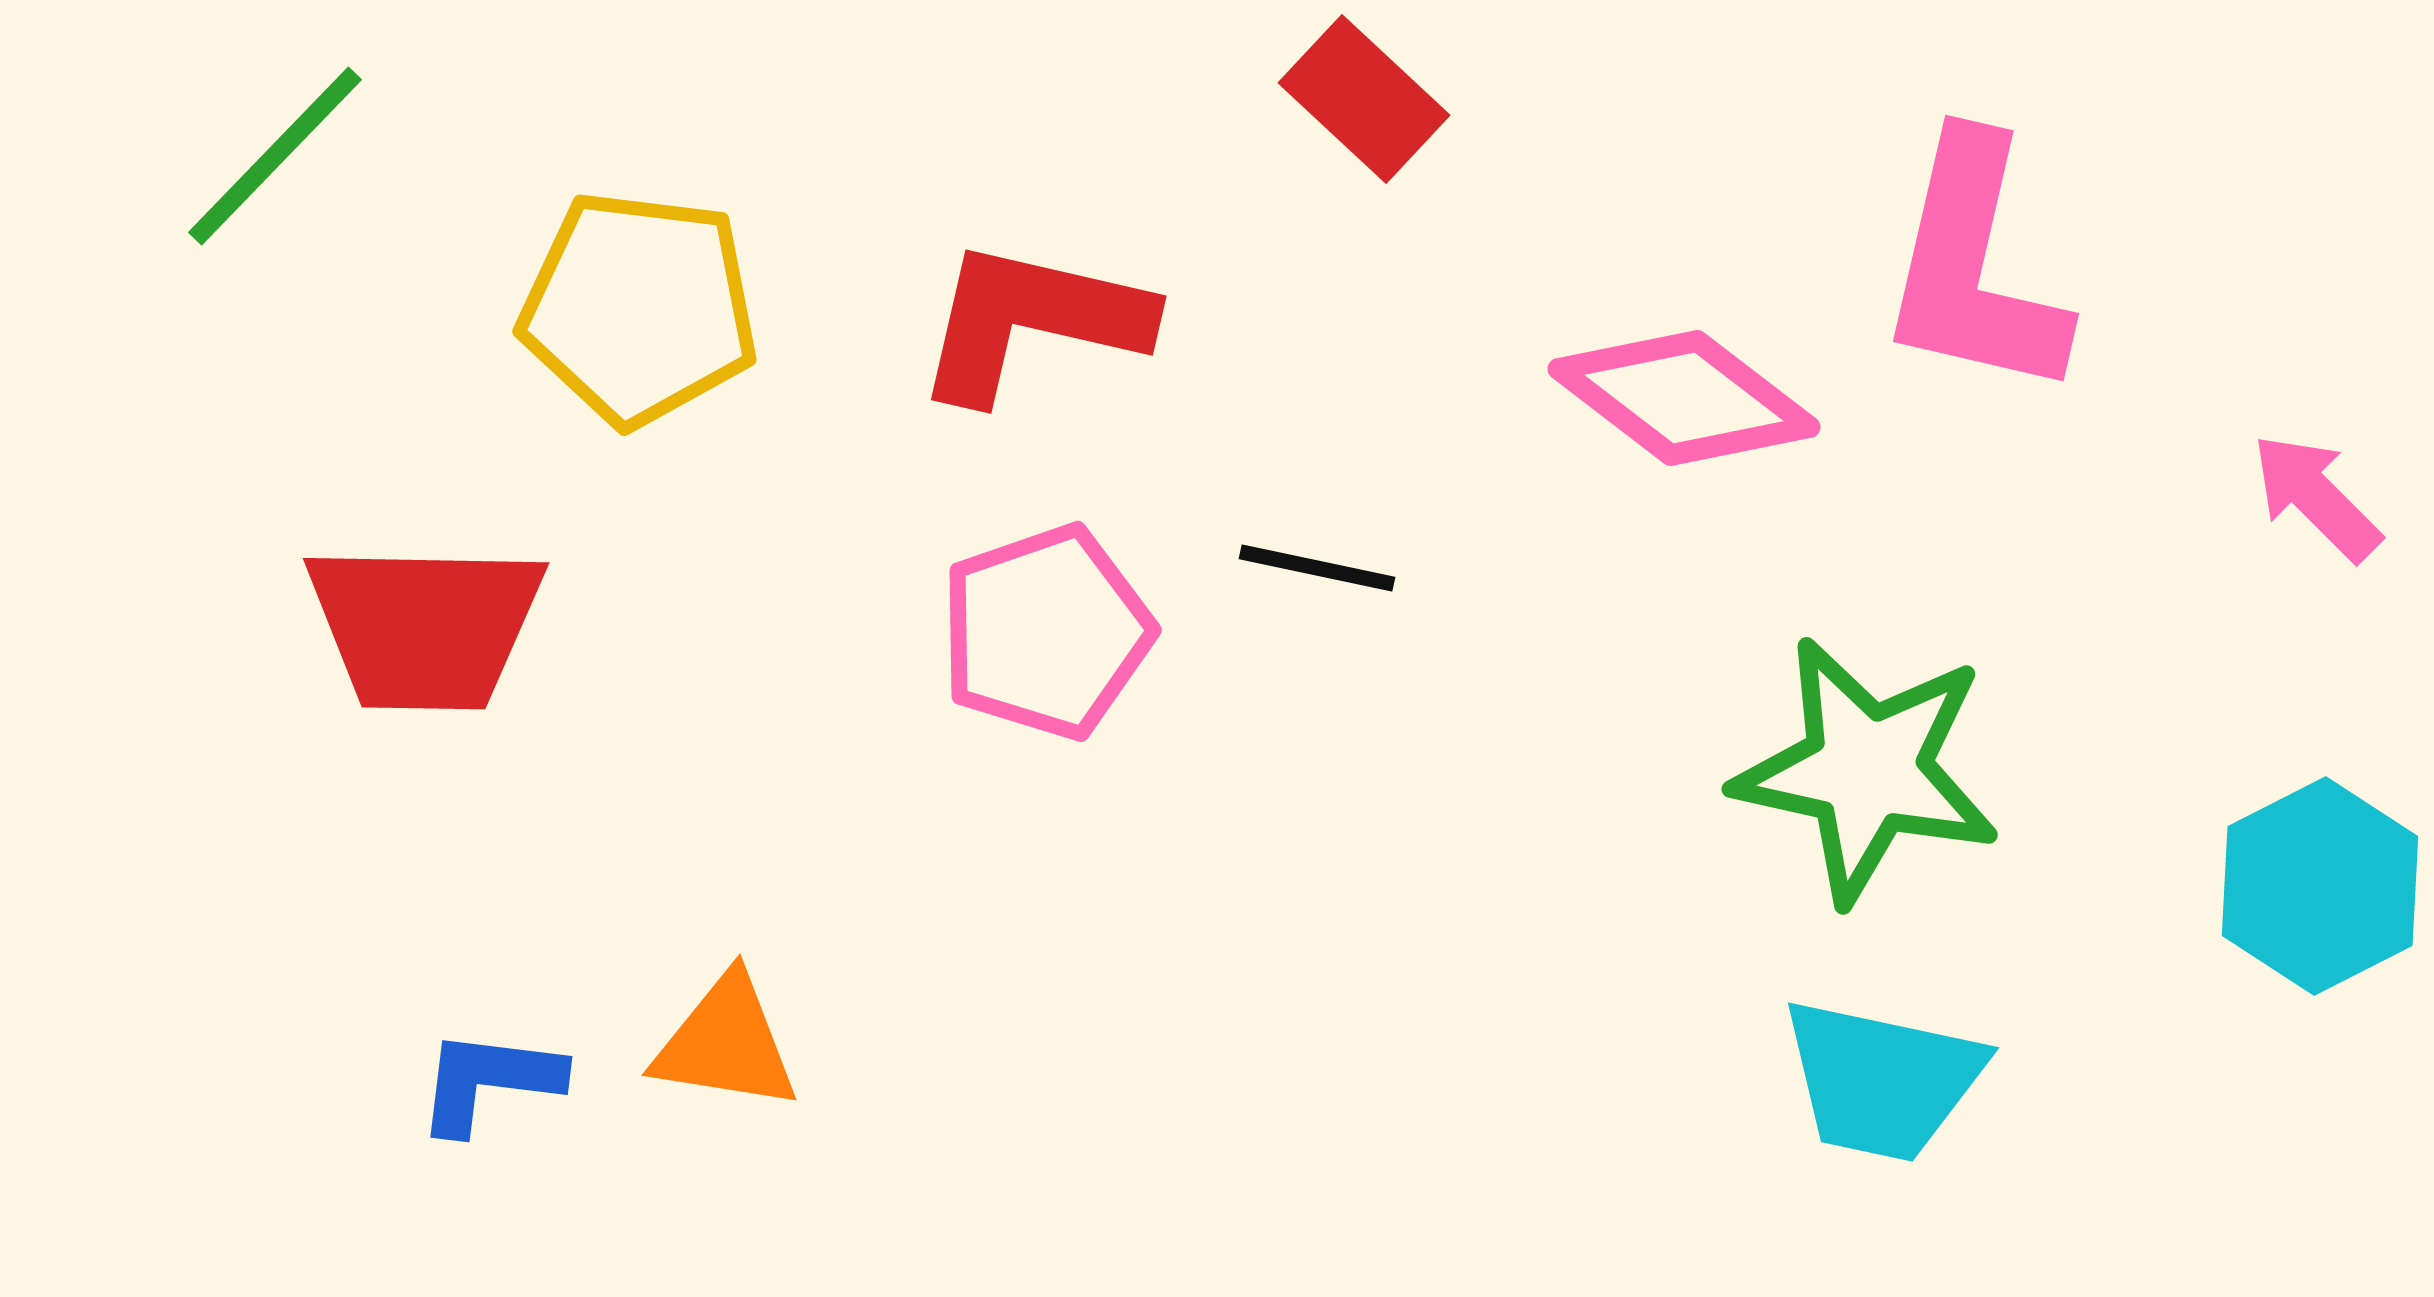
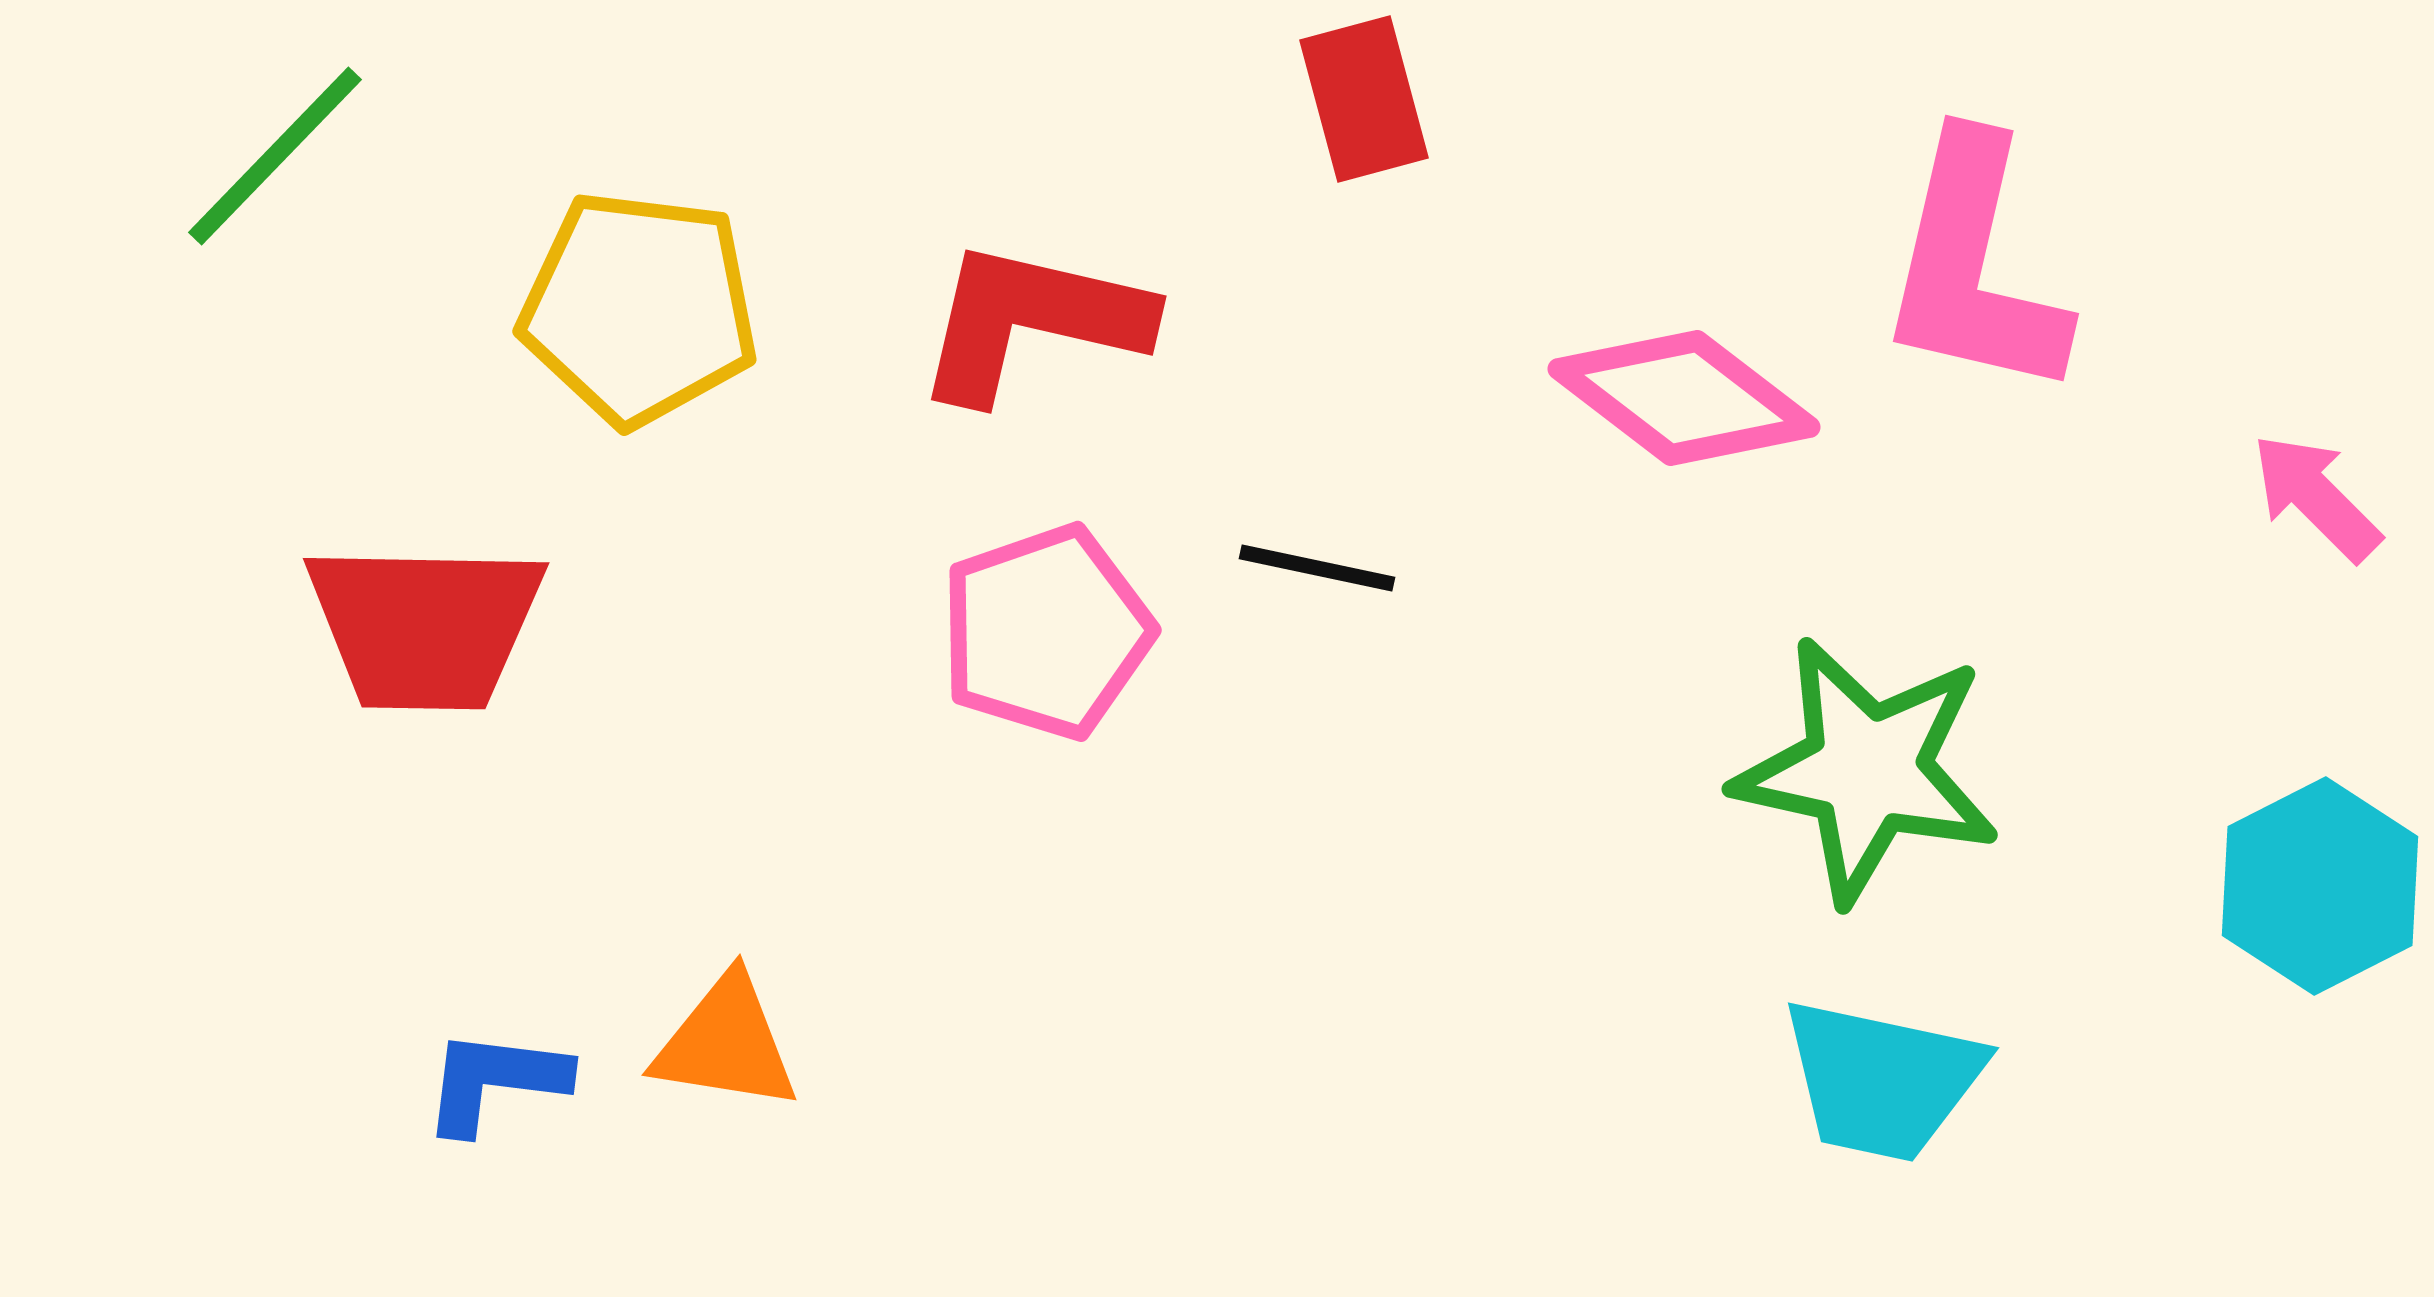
red rectangle: rotated 32 degrees clockwise
blue L-shape: moved 6 px right
